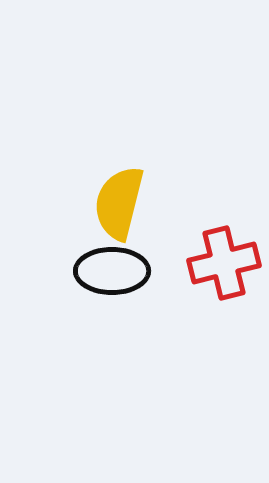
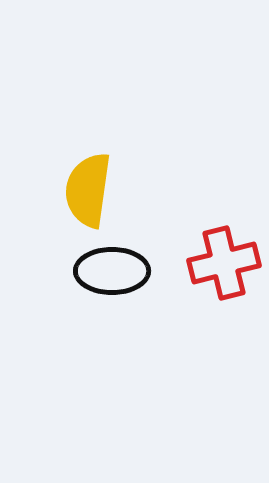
yellow semicircle: moved 31 px left, 13 px up; rotated 6 degrees counterclockwise
